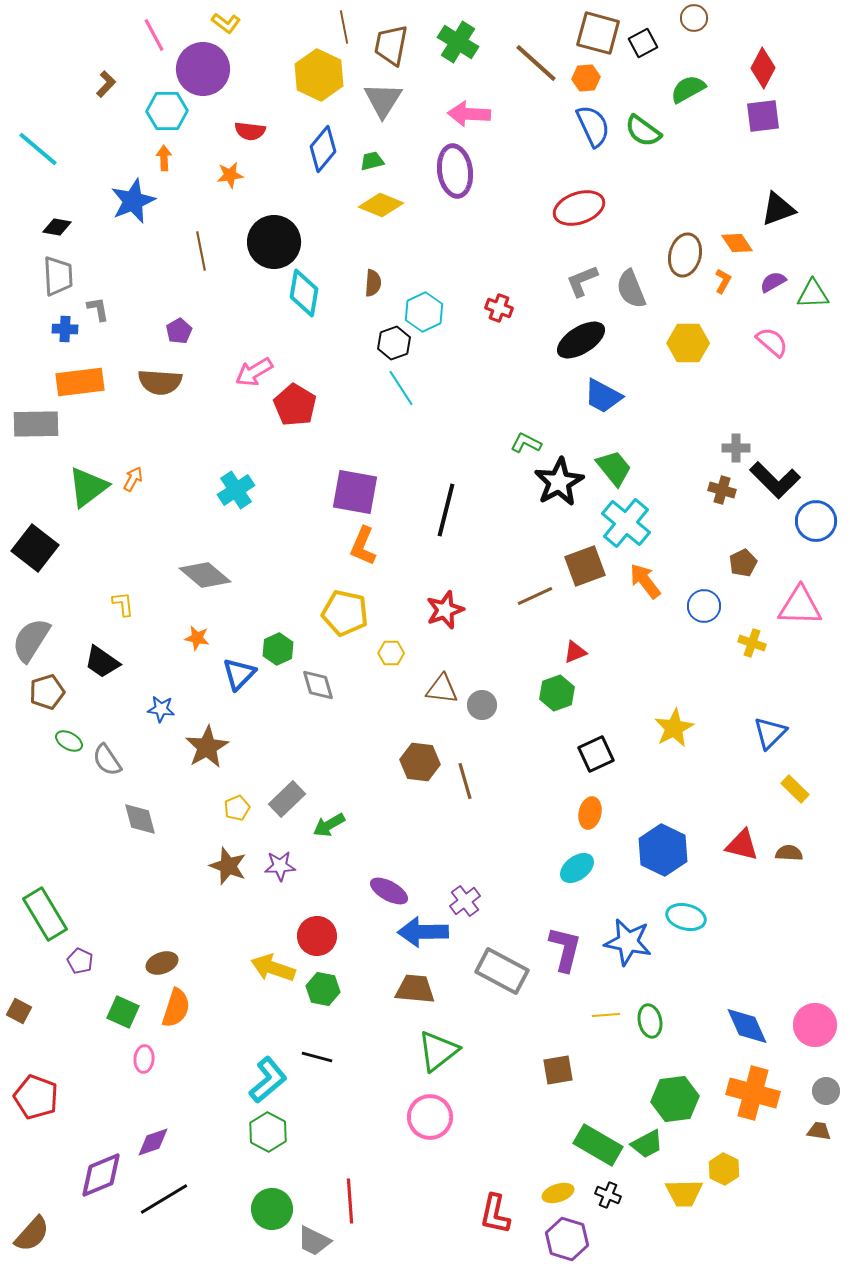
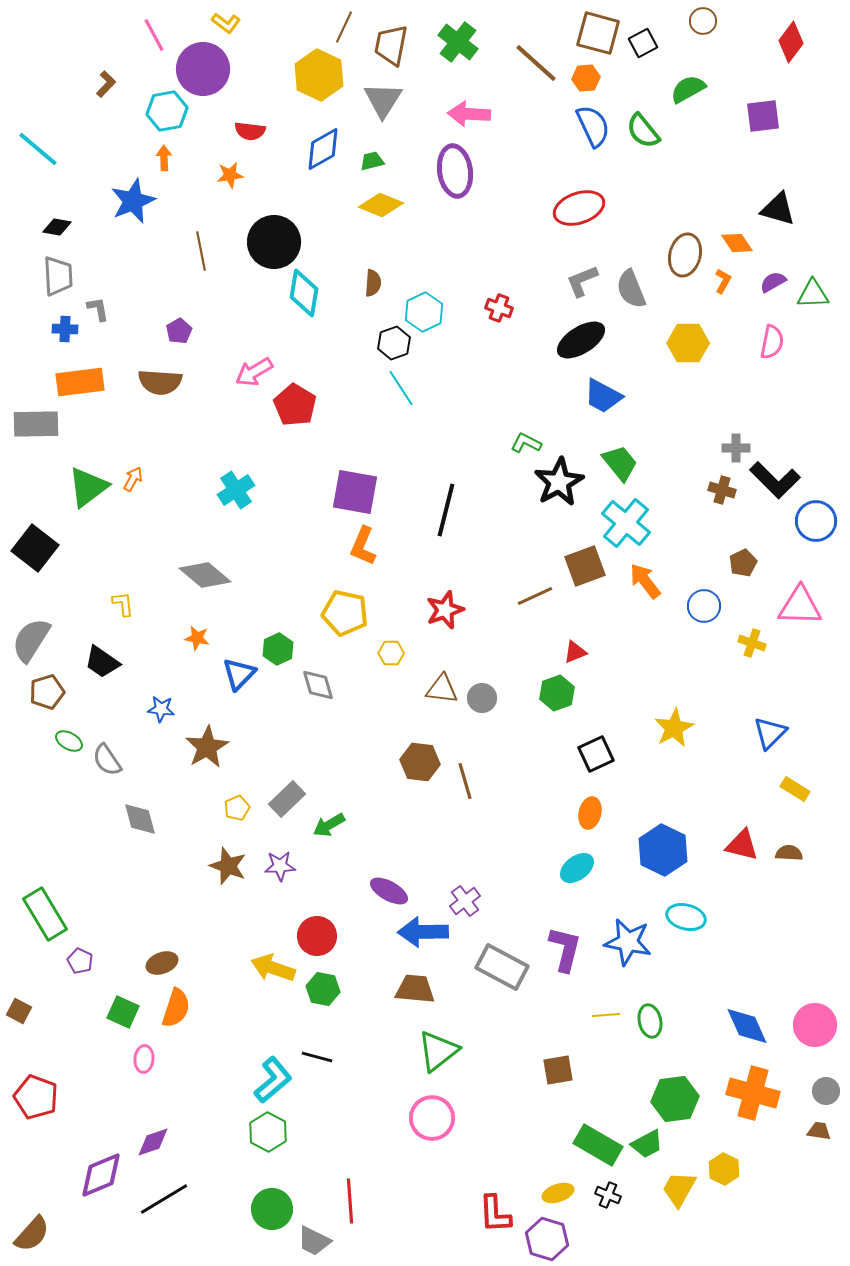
brown circle at (694, 18): moved 9 px right, 3 px down
brown line at (344, 27): rotated 36 degrees clockwise
green cross at (458, 42): rotated 6 degrees clockwise
red diamond at (763, 68): moved 28 px right, 26 px up; rotated 9 degrees clockwise
cyan hexagon at (167, 111): rotated 9 degrees counterclockwise
green semicircle at (643, 131): rotated 15 degrees clockwise
blue diamond at (323, 149): rotated 21 degrees clockwise
black triangle at (778, 209): rotated 36 degrees clockwise
pink semicircle at (772, 342): rotated 60 degrees clockwise
green trapezoid at (614, 468): moved 6 px right, 5 px up
gray circle at (482, 705): moved 7 px up
yellow rectangle at (795, 789): rotated 12 degrees counterclockwise
gray rectangle at (502, 971): moved 4 px up
cyan L-shape at (268, 1080): moved 5 px right
pink circle at (430, 1117): moved 2 px right, 1 px down
yellow trapezoid at (684, 1193): moved 5 px left, 4 px up; rotated 120 degrees clockwise
red L-shape at (495, 1214): rotated 15 degrees counterclockwise
purple hexagon at (567, 1239): moved 20 px left
